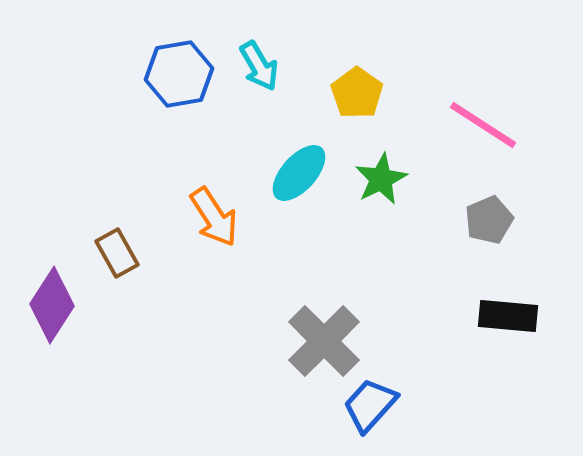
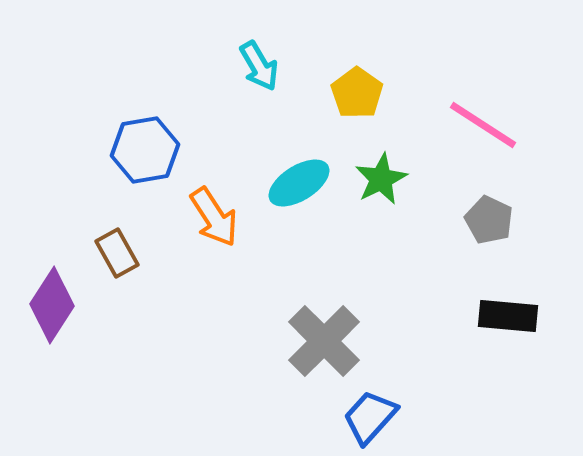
blue hexagon: moved 34 px left, 76 px down
cyan ellipse: moved 10 px down; rotated 16 degrees clockwise
gray pentagon: rotated 24 degrees counterclockwise
blue trapezoid: moved 12 px down
